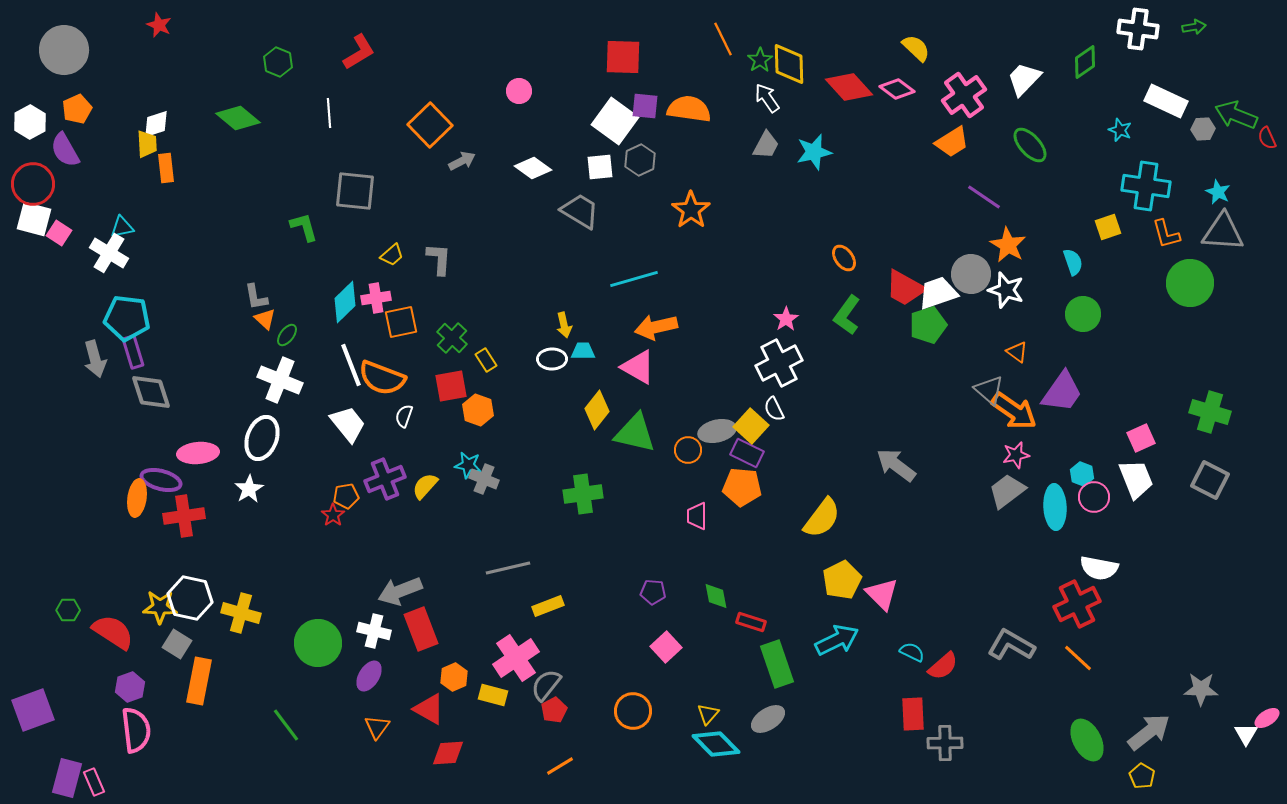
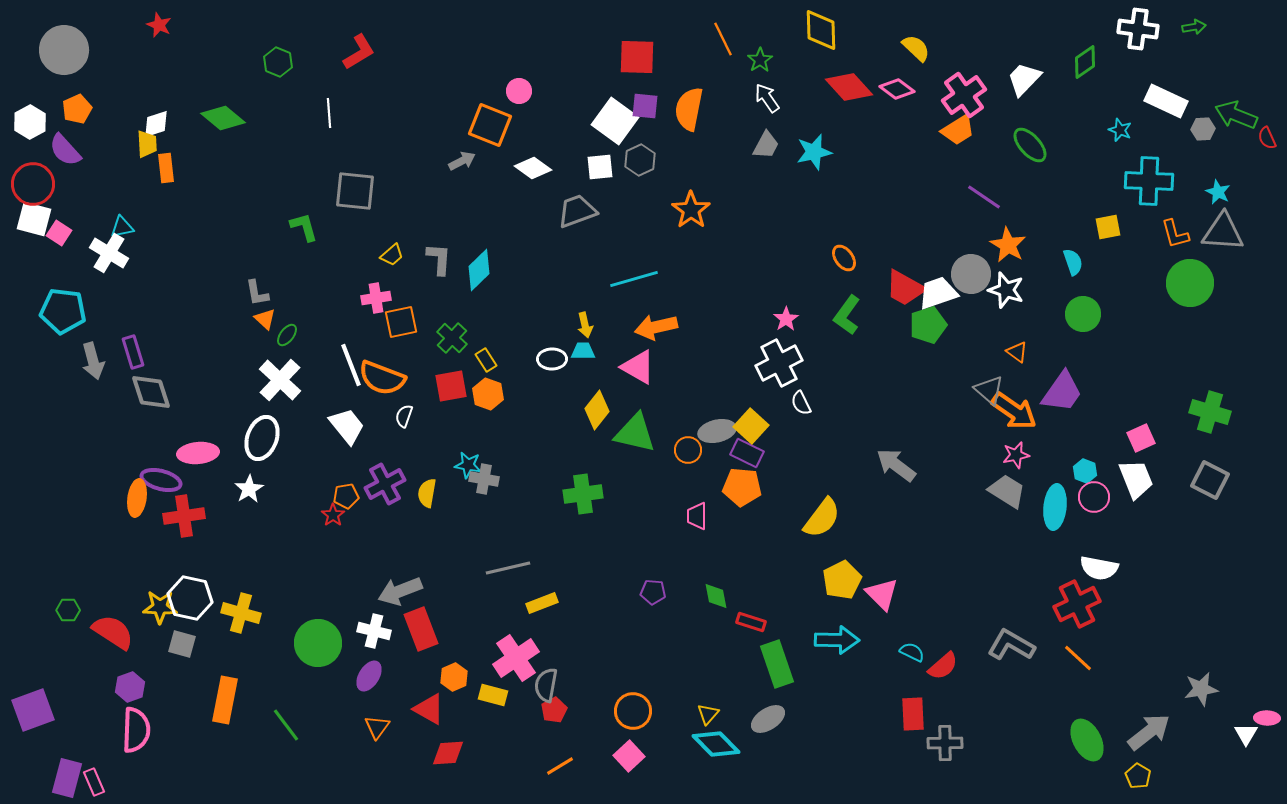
red square at (623, 57): moved 14 px right
yellow diamond at (789, 64): moved 32 px right, 34 px up
orange semicircle at (689, 109): rotated 87 degrees counterclockwise
green diamond at (238, 118): moved 15 px left
orange square at (430, 125): moved 60 px right; rotated 24 degrees counterclockwise
orange trapezoid at (952, 142): moved 6 px right, 12 px up
purple semicircle at (65, 150): rotated 12 degrees counterclockwise
cyan cross at (1146, 186): moved 3 px right, 5 px up; rotated 6 degrees counterclockwise
gray trapezoid at (580, 211): moved 3 px left; rotated 51 degrees counterclockwise
yellow square at (1108, 227): rotated 8 degrees clockwise
orange L-shape at (1166, 234): moved 9 px right
gray L-shape at (256, 297): moved 1 px right, 4 px up
cyan diamond at (345, 302): moved 134 px right, 32 px up
cyan pentagon at (127, 318): moved 64 px left, 7 px up
yellow arrow at (564, 325): moved 21 px right
gray arrow at (95, 359): moved 2 px left, 2 px down
white cross at (280, 380): rotated 21 degrees clockwise
white semicircle at (774, 409): moved 27 px right, 6 px up
orange hexagon at (478, 410): moved 10 px right, 16 px up
white trapezoid at (348, 424): moved 1 px left, 2 px down
cyan hexagon at (1082, 474): moved 3 px right, 3 px up
purple cross at (385, 479): moved 5 px down; rotated 6 degrees counterclockwise
gray cross at (484, 479): rotated 12 degrees counterclockwise
yellow semicircle at (425, 486): moved 2 px right, 7 px down; rotated 32 degrees counterclockwise
gray trapezoid at (1007, 491): rotated 69 degrees clockwise
cyan ellipse at (1055, 507): rotated 9 degrees clockwise
yellow rectangle at (548, 606): moved 6 px left, 3 px up
cyan arrow at (837, 640): rotated 27 degrees clockwise
gray square at (177, 644): moved 5 px right; rotated 16 degrees counterclockwise
pink square at (666, 647): moved 37 px left, 109 px down
orange rectangle at (199, 681): moved 26 px right, 19 px down
gray semicircle at (546, 685): rotated 28 degrees counterclockwise
gray star at (1201, 689): rotated 12 degrees counterclockwise
pink ellipse at (1267, 718): rotated 35 degrees clockwise
pink semicircle at (136, 730): rotated 9 degrees clockwise
yellow pentagon at (1142, 776): moved 4 px left
